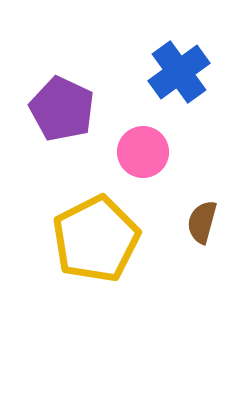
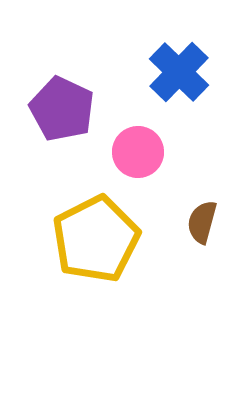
blue cross: rotated 10 degrees counterclockwise
pink circle: moved 5 px left
